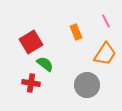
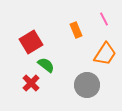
pink line: moved 2 px left, 2 px up
orange rectangle: moved 2 px up
green semicircle: moved 1 px right, 1 px down
red cross: rotated 36 degrees clockwise
